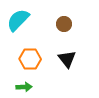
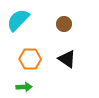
black triangle: rotated 18 degrees counterclockwise
